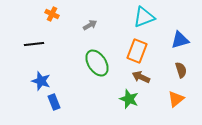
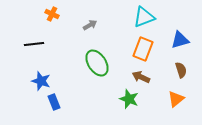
orange rectangle: moved 6 px right, 2 px up
